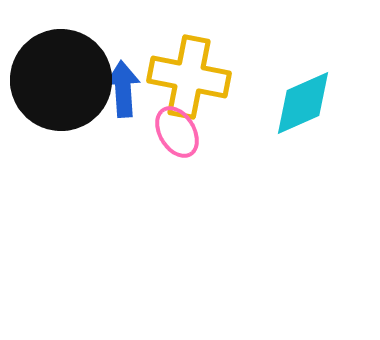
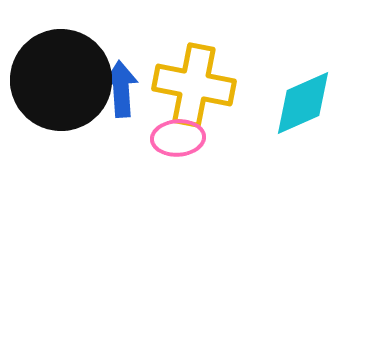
yellow cross: moved 5 px right, 8 px down
blue arrow: moved 2 px left
pink ellipse: moved 1 px right, 6 px down; rotated 63 degrees counterclockwise
